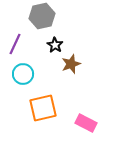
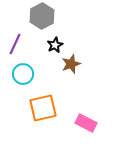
gray hexagon: rotated 15 degrees counterclockwise
black star: rotated 14 degrees clockwise
